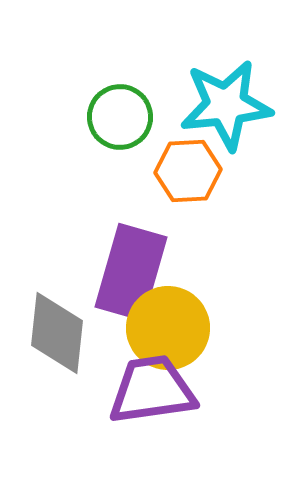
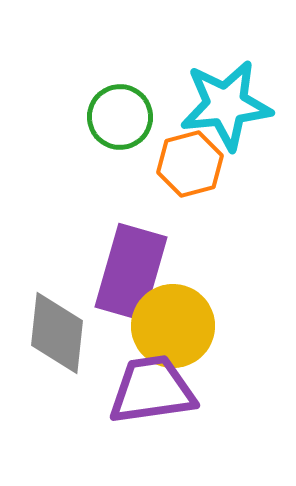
orange hexagon: moved 2 px right, 7 px up; rotated 12 degrees counterclockwise
yellow circle: moved 5 px right, 2 px up
